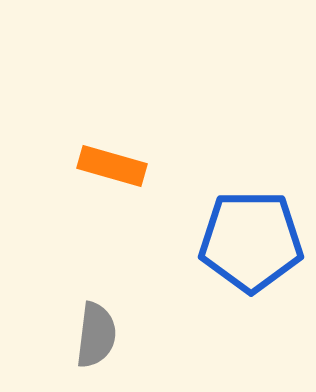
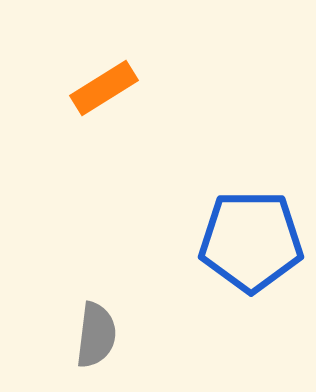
orange rectangle: moved 8 px left, 78 px up; rotated 48 degrees counterclockwise
